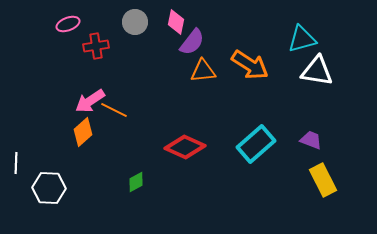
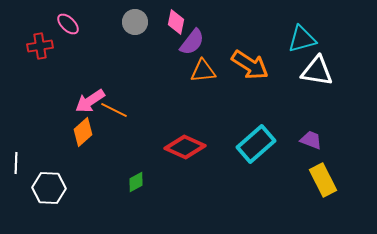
pink ellipse: rotated 65 degrees clockwise
red cross: moved 56 px left
